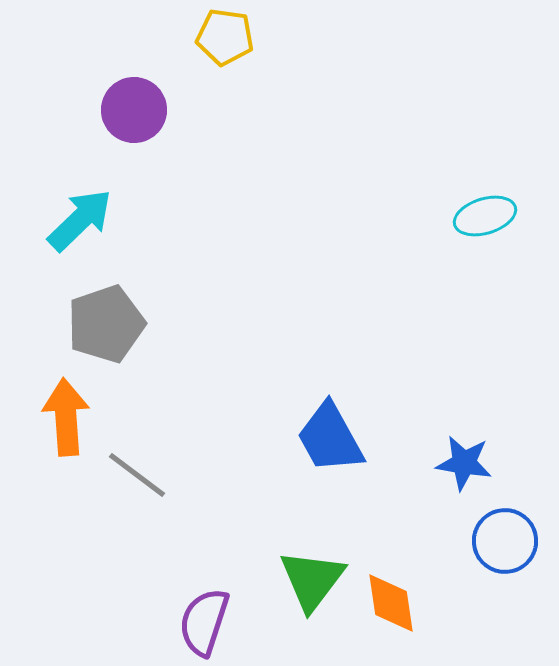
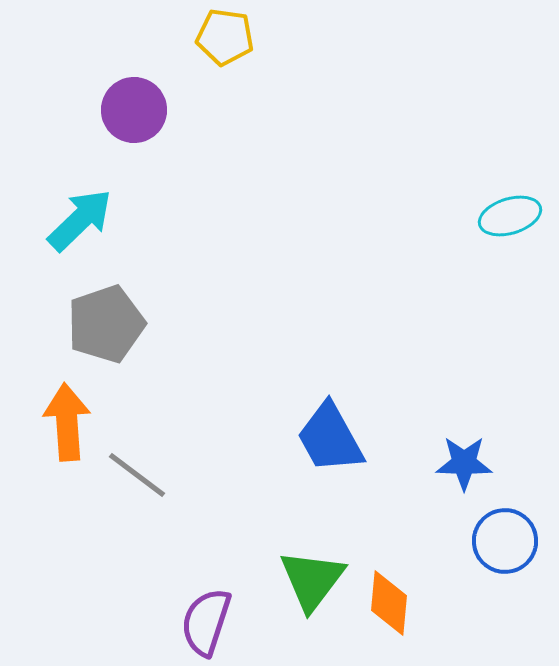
cyan ellipse: moved 25 px right
orange arrow: moved 1 px right, 5 px down
blue star: rotated 8 degrees counterclockwise
orange diamond: moved 2 px left; rotated 14 degrees clockwise
purple semicircle: moved 2 px right
